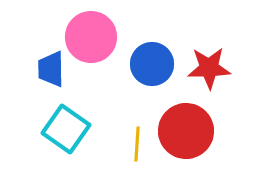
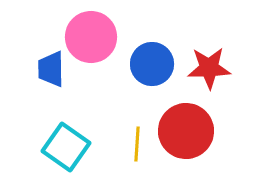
cyan square: moved 18 px down
